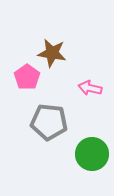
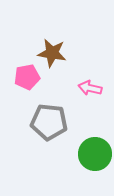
pink pentagon: rotated 25 degrees clockwise
green circle: moved 3 px right
